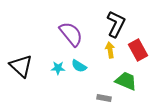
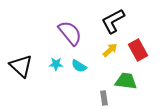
black L-shape: moved 3 px left, 3 px up; rotated 144 degrees counterclockwise
purple semicircle: moved 1 px left, 1 px up
yellow arrow: rotated 56 degrees clockwise
cyan star: moved 2 px left, 4 px up
green trapezoid: rotated 15 degrees counterclockwise
gray rectangle: rotated 72 degrees clockwise
